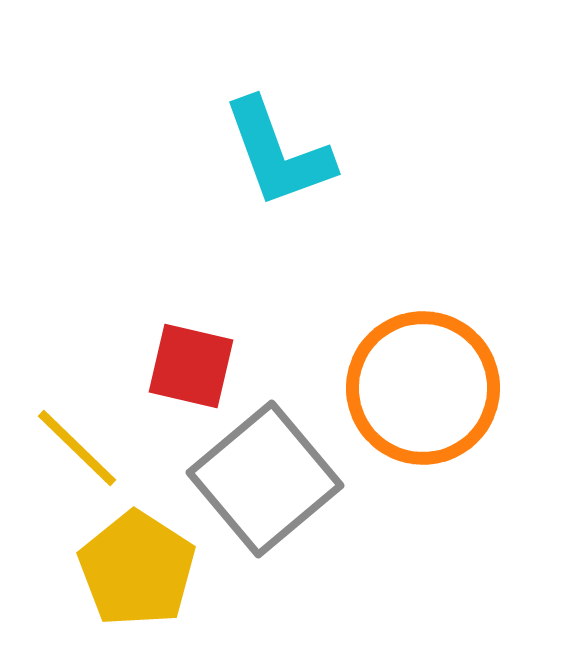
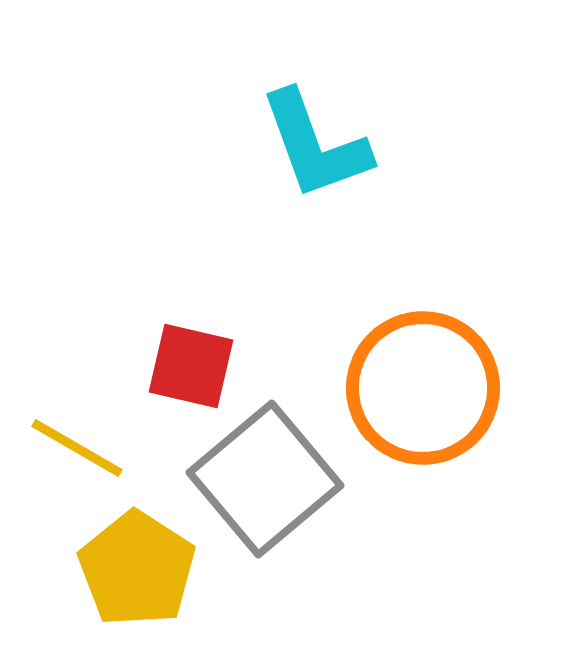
cyan L-shape: moved 37 px right, 8 px up
yellow line: rotated 14 degrees counterclockwise
